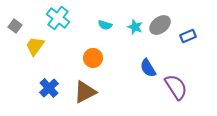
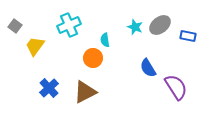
cyan cross: moved 11 px right, 7 px down; rotated 30 degrees clockwise
cyan semicircle: moved 15 px down; rotated 64 degrees clockwise
blue rectangle: rotated 35 degrees clockwise
